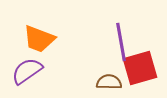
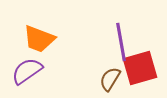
brown semicircle: moved 1 px right, 3 px up; rotated 60 degrees counterclockwise
